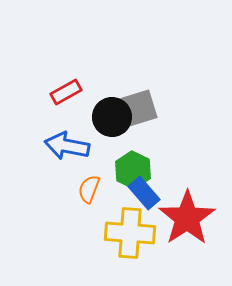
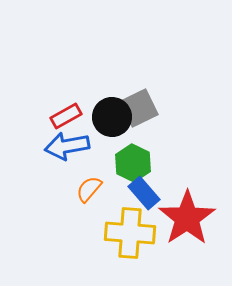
red rectangle: moved 24 px down
gray square: rotated 9 degrees counterclockwise
blue arrow: rotated 21 degrees counterclockwise
green hexagon: moved 7 px up
orange semicircle: rotated 20 degrees clockwise
